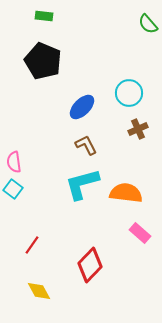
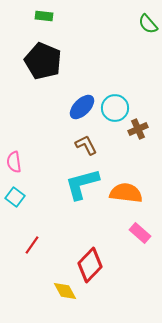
cyan circle: moved 14 px left, 15 px down
cyan square: moved 2 px right, 8 px down
yellow diamond: moved 26 px right
